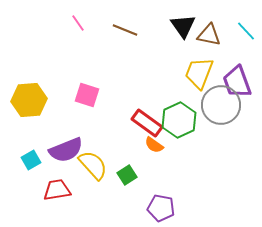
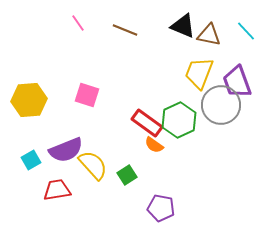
black triangle: rotated 32 degrees counterclockwise
